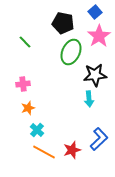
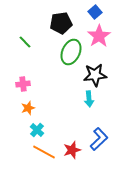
black pentagon: moved 2 px left; rotated 20 degrees counterclockwise
